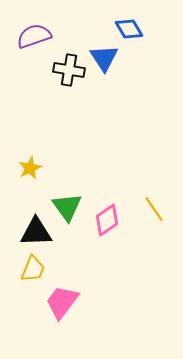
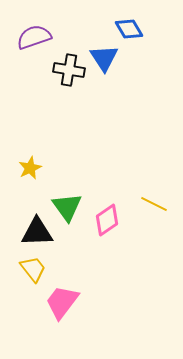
purple semicircle: moved 1 px down
yellow line: moved 5 px up; rotated 28 degrees counterclockwise
black triangle: moved 1 px right
yellow trapezoid: rotated 60 degrees counterclockwise
